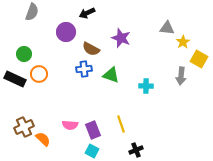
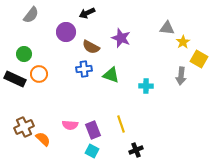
gray semicircle: moved 1 px left, 3 px down; rotated 18 degrees clockwise
brown semicircle: moved 2 px up
